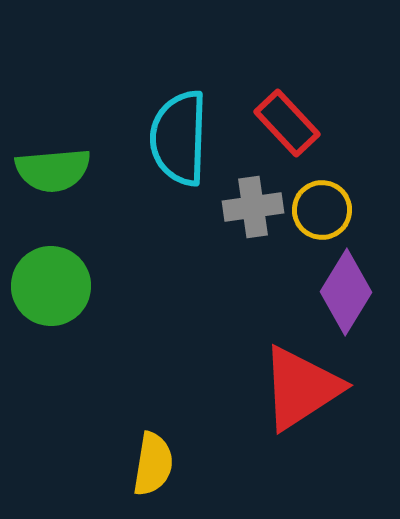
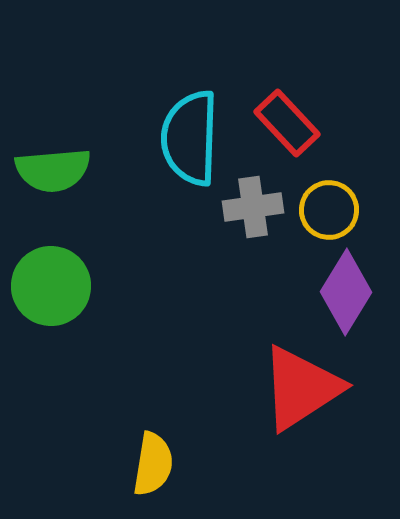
cyan semicircle: moved 11 px right
yellow circle: moved 7 px right
